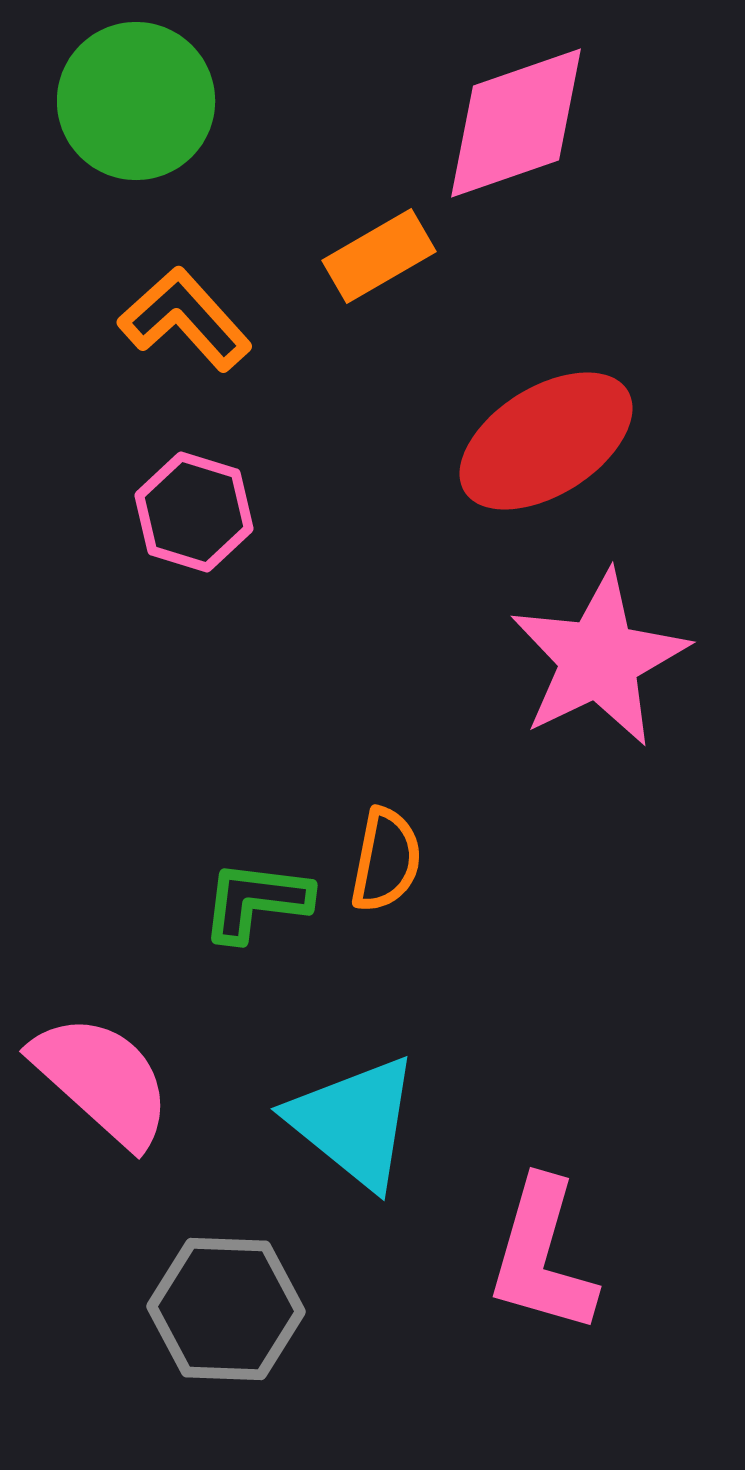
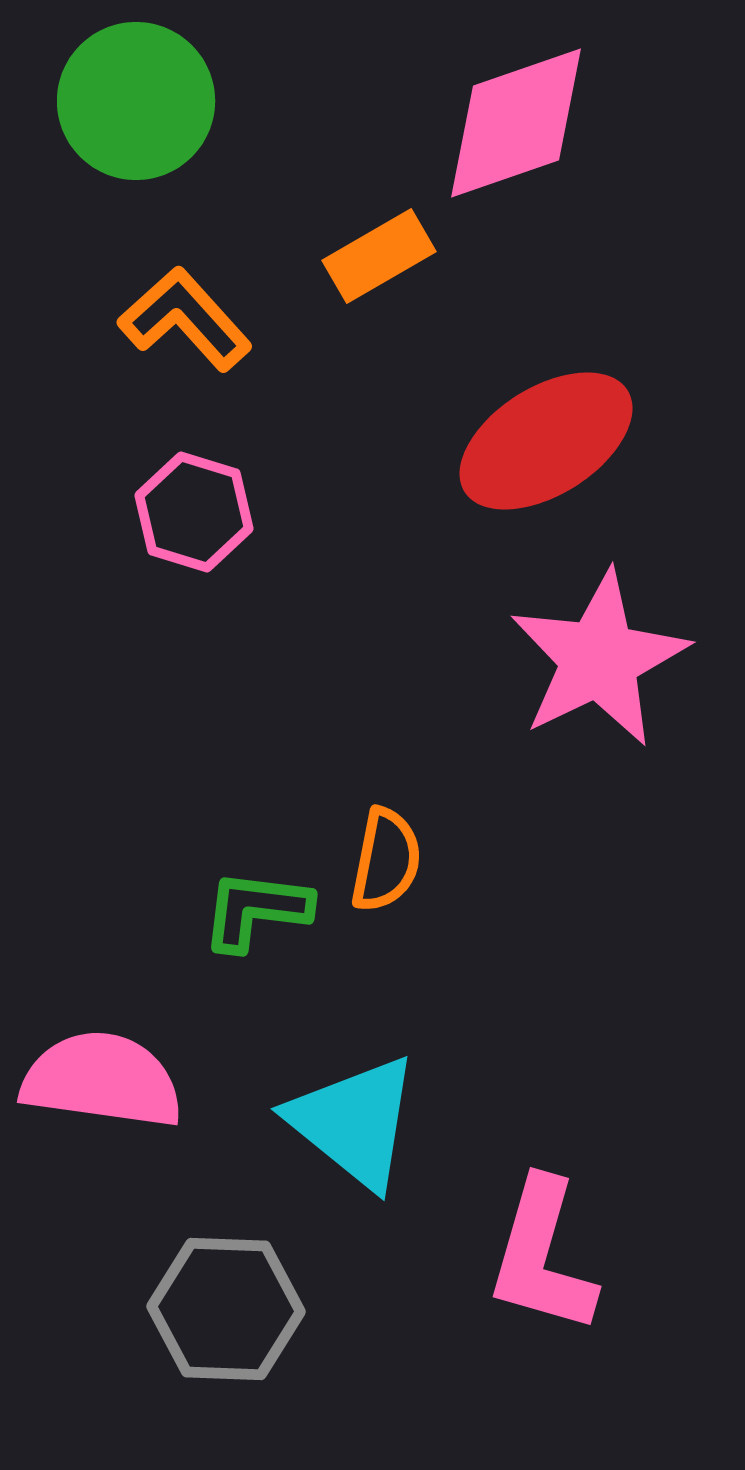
green L-shape: moved 9 px down
pink semicircle: rotated 34 degrees counterclockwise
